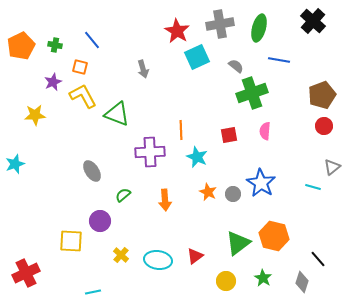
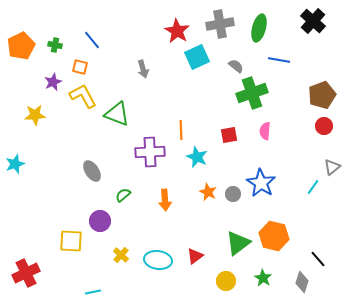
cyan line at (313, 187): rotated 70 degrees counterclockwise
